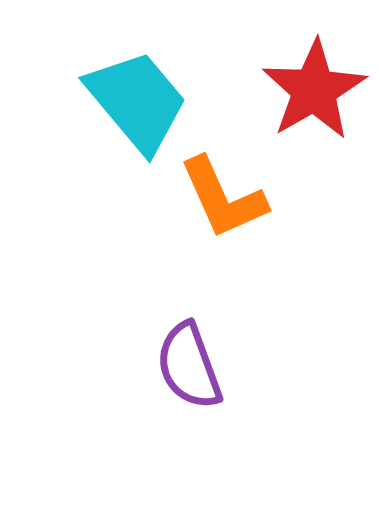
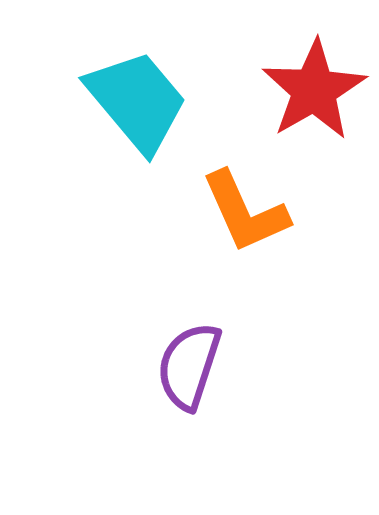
orange L-shape: moved 22 px right, 14 px down
purple semicircle: rotated 38 degrees clockwise
